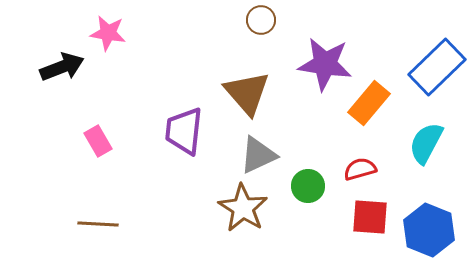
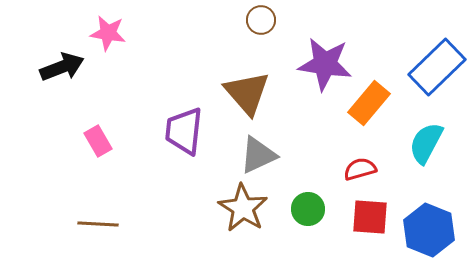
green circle: moved 23 px down
